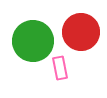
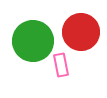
pink rectangle: moved 1 px right, 3 px up
